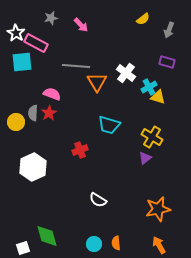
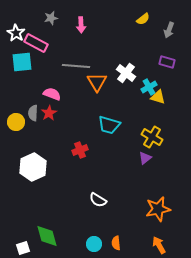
pink arrow: rotated 42 degrees clockwise
